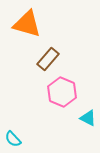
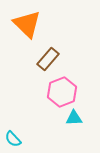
orange triangle: rotated 28 degrees clockwise
pink hexagon: rotated 16 degrees clockwise
cyan triangle: moved 14 px left; rotated 30 degrees counterclockwise
